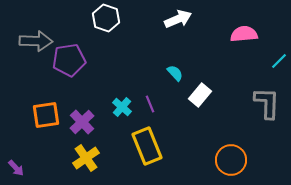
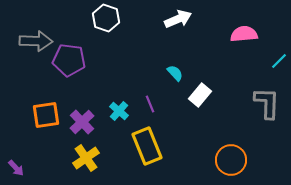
purple pentagon: rotated 16 degrees clockwise
cyan cross: moved 3 px left, 4 px down
